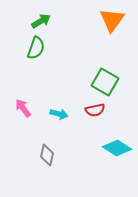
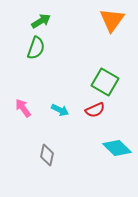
red semicircle: rotated 12 degrees counterclockwise
cyan arrow: moved 1 px right, 4 px up; rotated 12 degrees clockwise
cyan diamond: rotated 12 degrees clockwise
